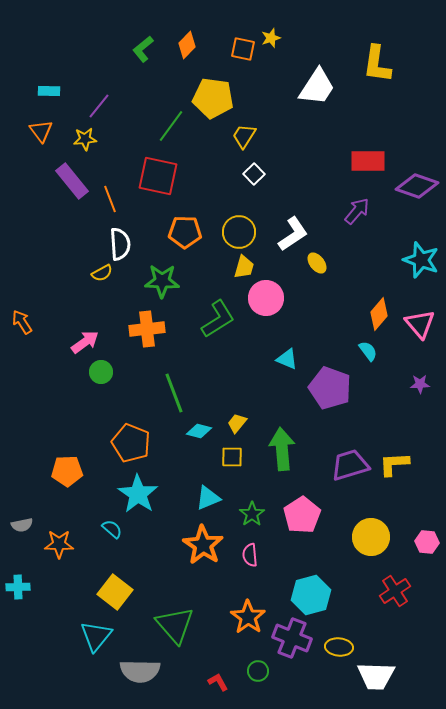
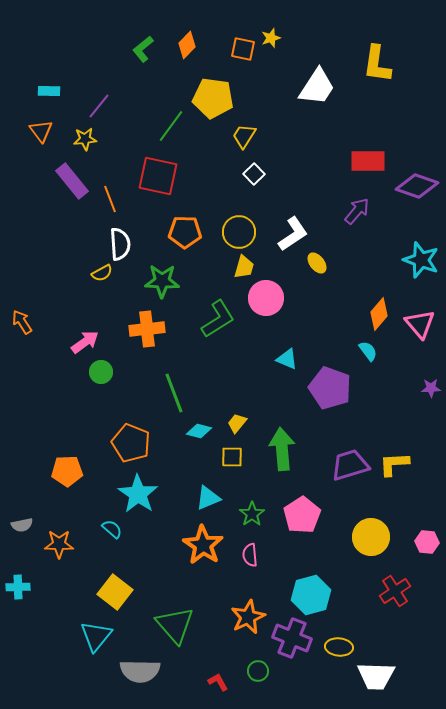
purple star at (420, 384): moved 11 px right, 4 px down
orange star at (248, 617): rotated 12 degrees clockwise
